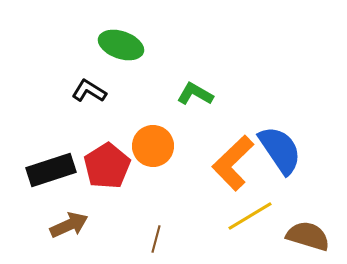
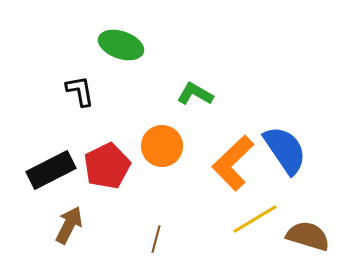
black L-shape: moved 9 px left; rotated 48 degrees clockwise
orange circle: moved 9 px right
blue semicircle: moved 5 px right
red pentagon: rotated 6 degrees clockwise
black rectangle: rotated 9 degrees counterclockwise
yellow line: moved 5 px right, 3 px down
brown arrow: rotated 39 degrees counterclockwise
